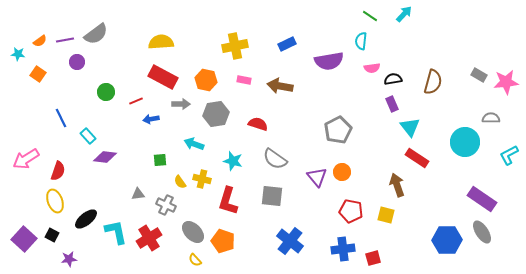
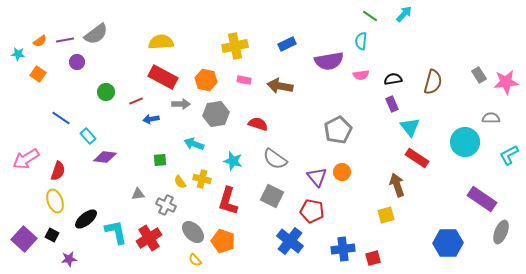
pink semicircle at (372, 68): moved 11 px left, 7 px down
gray rectangle at (479, 75): rotated 28 degrees clockwise
blue line at (61, 118): rotated 30 degrees counterclockwise
gray square at (272, 196): rotated 20 degrees clockwise
red pentagon at (351, 211): moved 39 px left
yellow square at (386, 215): rotated 30 degrees counterclockwise
gray ellipse at (482, 232): moved 19 px right; rotated 55 degrees clockwise
blue hexagon at (447, 240): moved 1 px right, 3 px down
